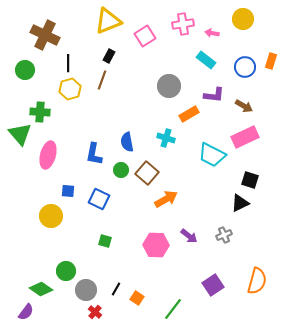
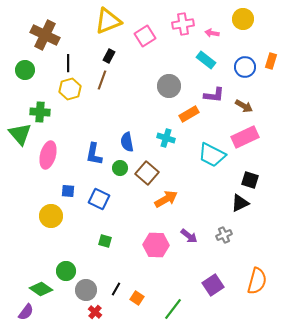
green circle at (121, 170): moved 1 px left, 2 px up
